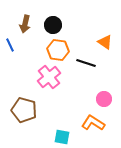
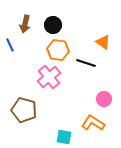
orange triangle: moved 2 px left
cyan square: moved 2 px right
